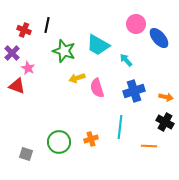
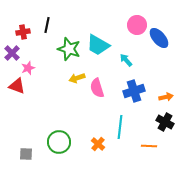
pink circle: moved 1 px right, 1 px down
red cross: moved 1 px left, 2 px down; rotated 32 degrees counterclockwise
green star: moved 5 px right, 2 px up
pink star: rotated 24 degrees clockwise
orange arrow: rotated 24 degrees counterclockwise
orange cross: moved 7 px right, 5 px down; rotated 32 degrees counterclockwise
gray square: rotated 16 degrees counterclockwise
